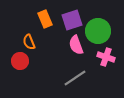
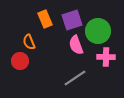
pink cross: rotated 18 degrees counterclockwise
